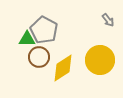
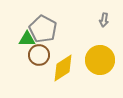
gray arrow: moved 4 px left; rotated 48 degrees clockwise
gray pentagon: moved 1 px left, 1 px up
brown circle: moved 2 px up
